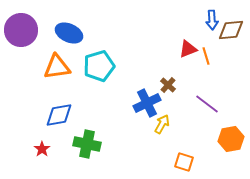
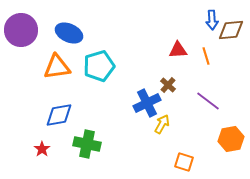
red triangle: moved 10 px left, 1 px down; rotated 18 degrees clockwise
purple line: moved 1 px right, 3 px up
